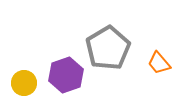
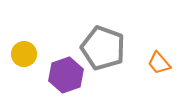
gray pentagon: moved 5 px left; rotated 21 degrees counterclockwise
yellow circle: moved 29 px up
